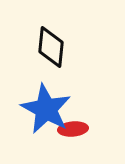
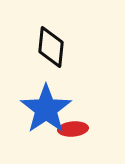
blue star: rotated 9 degrees clockwise
